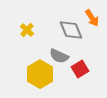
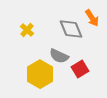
gray diamond: moved 1 px up
